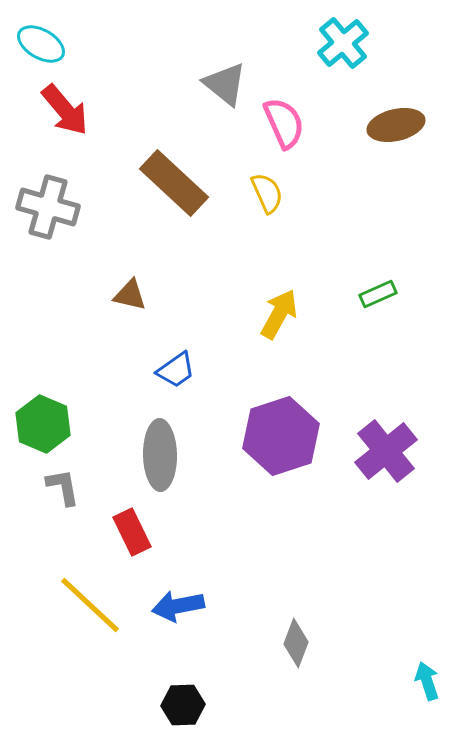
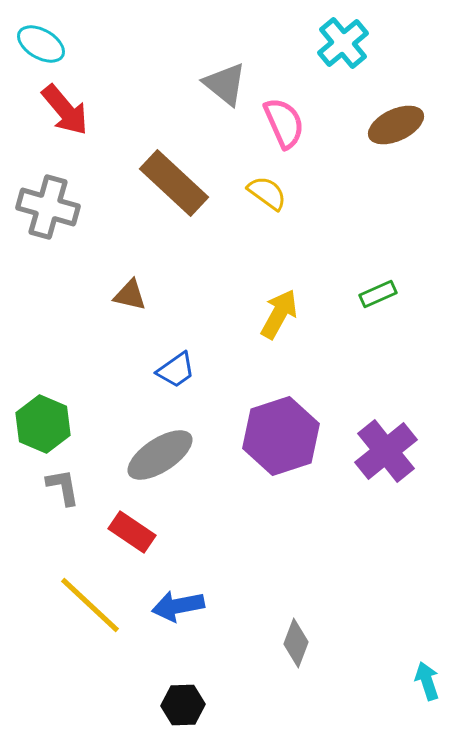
brown ellipse: rotated 12 degrees counterclockwise
yellow semicircle: rotated 30 degrees counterclockwise
gray ellipse: rotated 58 degrees clockwise
red rectangle: rotated 30 degrees counterclockwise
